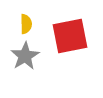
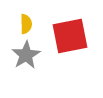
gray star: moved 1 px right, 1 px up
